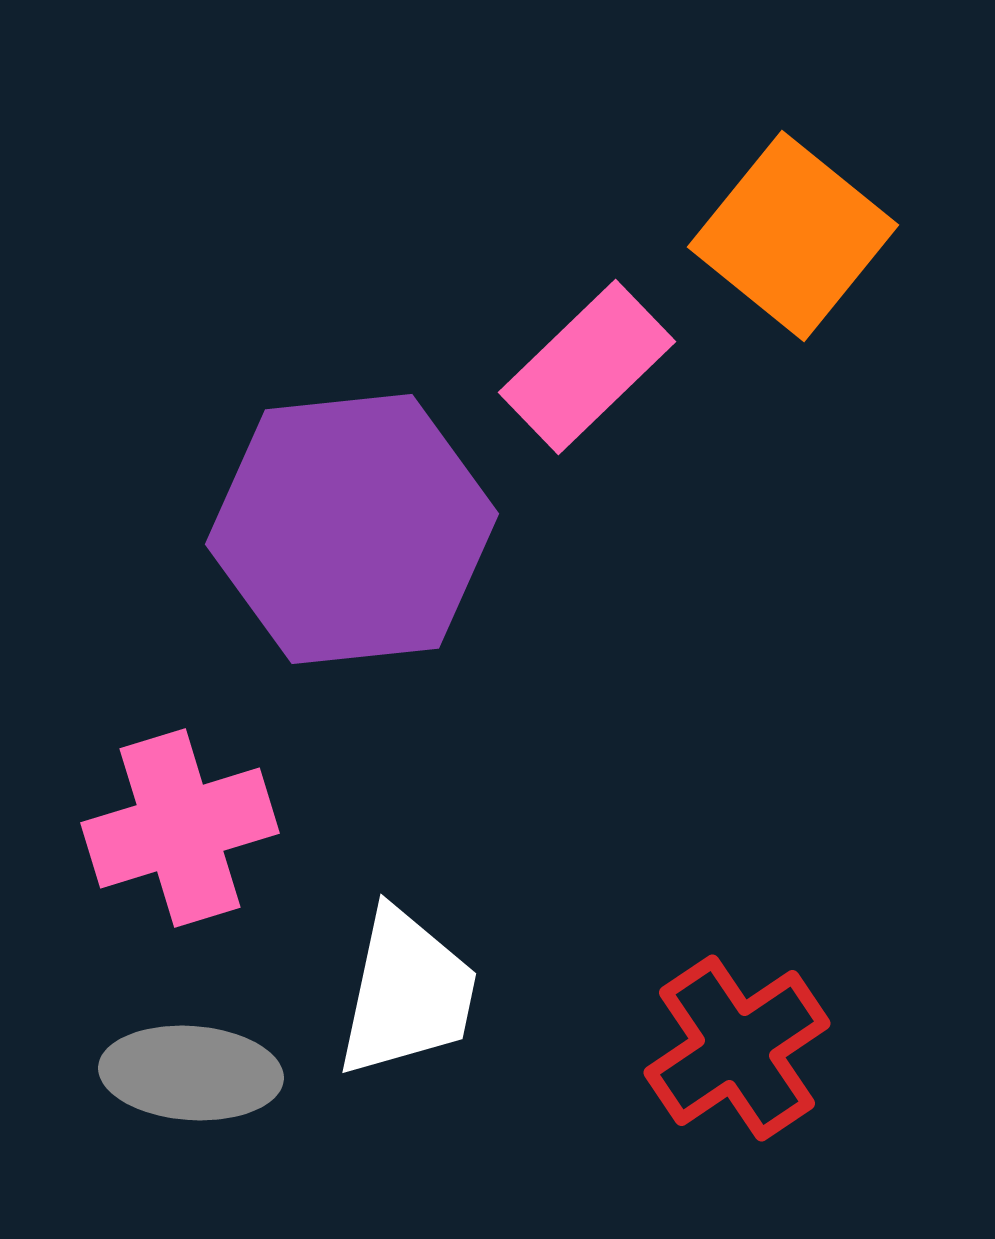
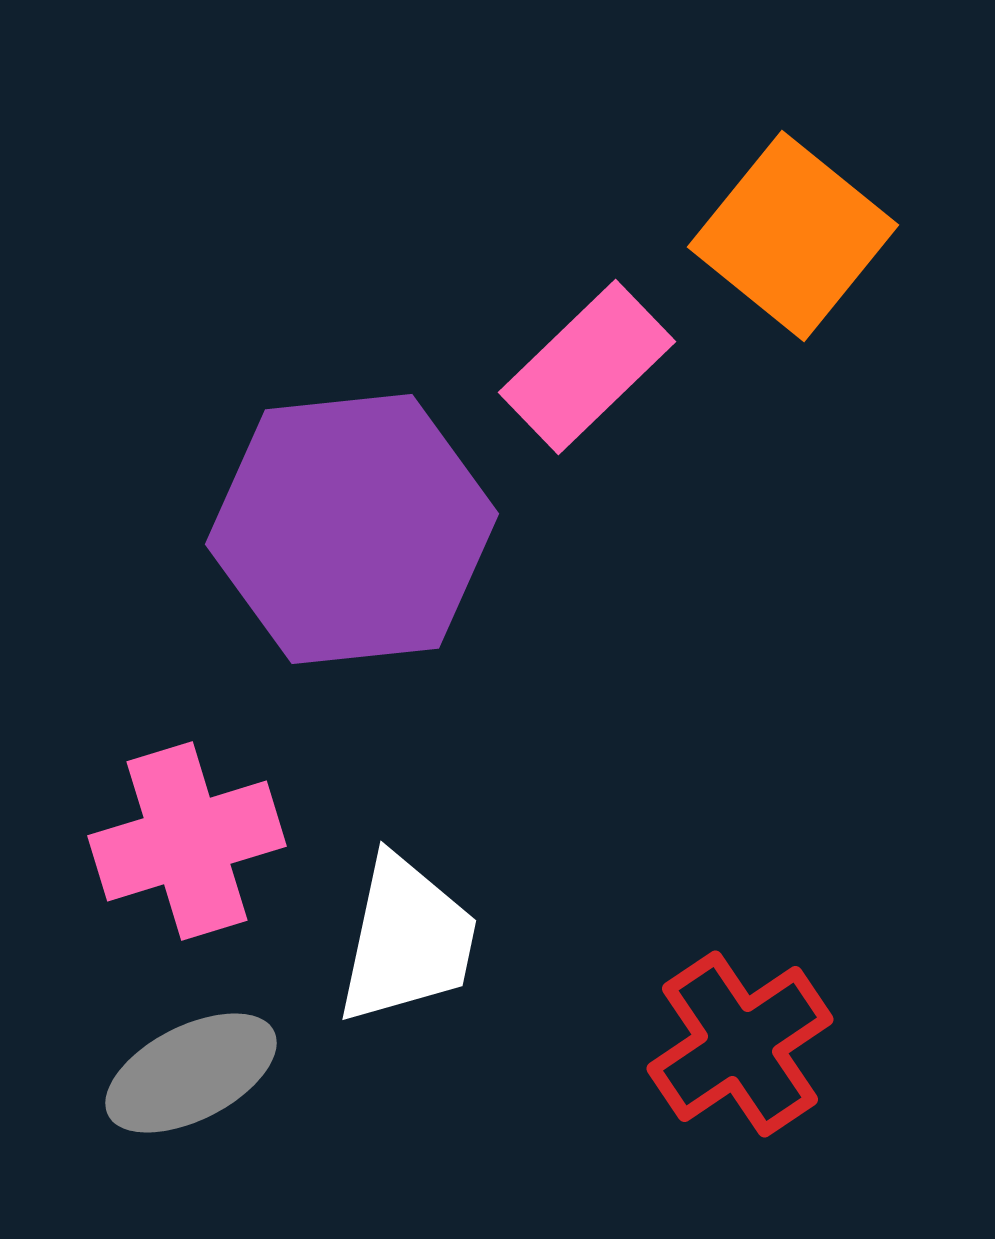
pink cross: moved 7 px right, 13 px down
white trapezoid: moved 53 px up
red cross: moved 3 px right, 4 px up
gray ellipse: rotated 31 degrees counterclockwise
